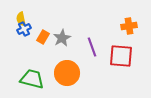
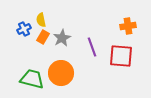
yellow semicircle: moved 20 px right, 1 px down
orange cross: moved 1 px left
orange circle: moved 6 px left
